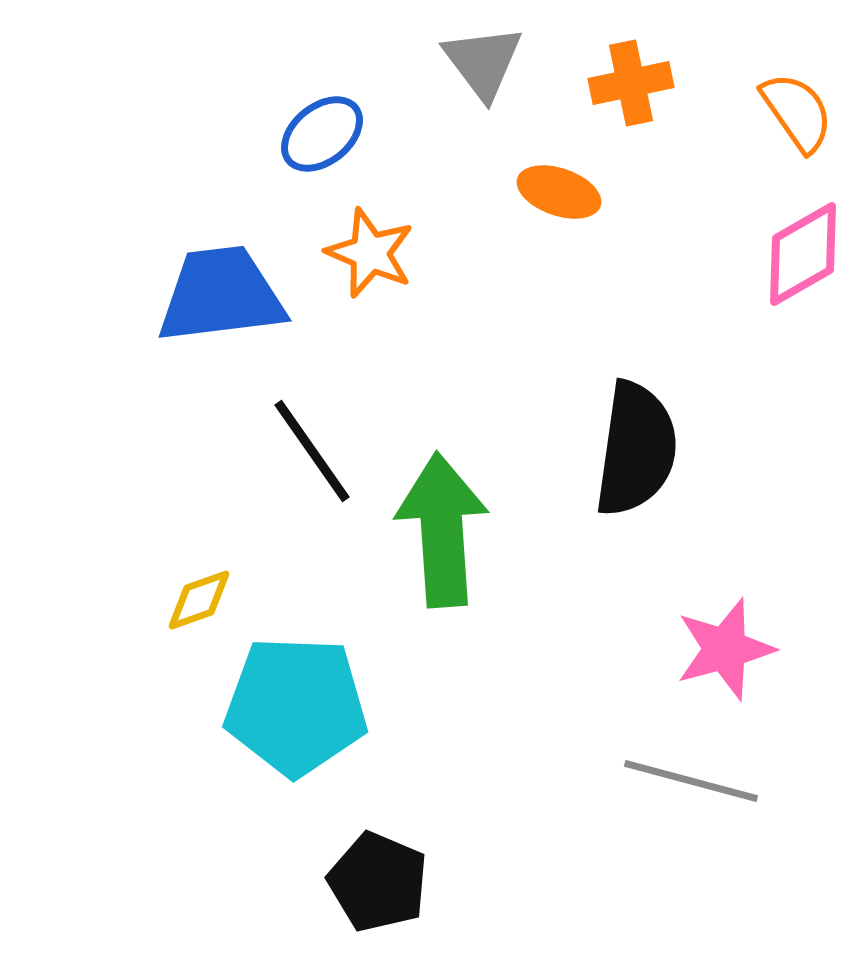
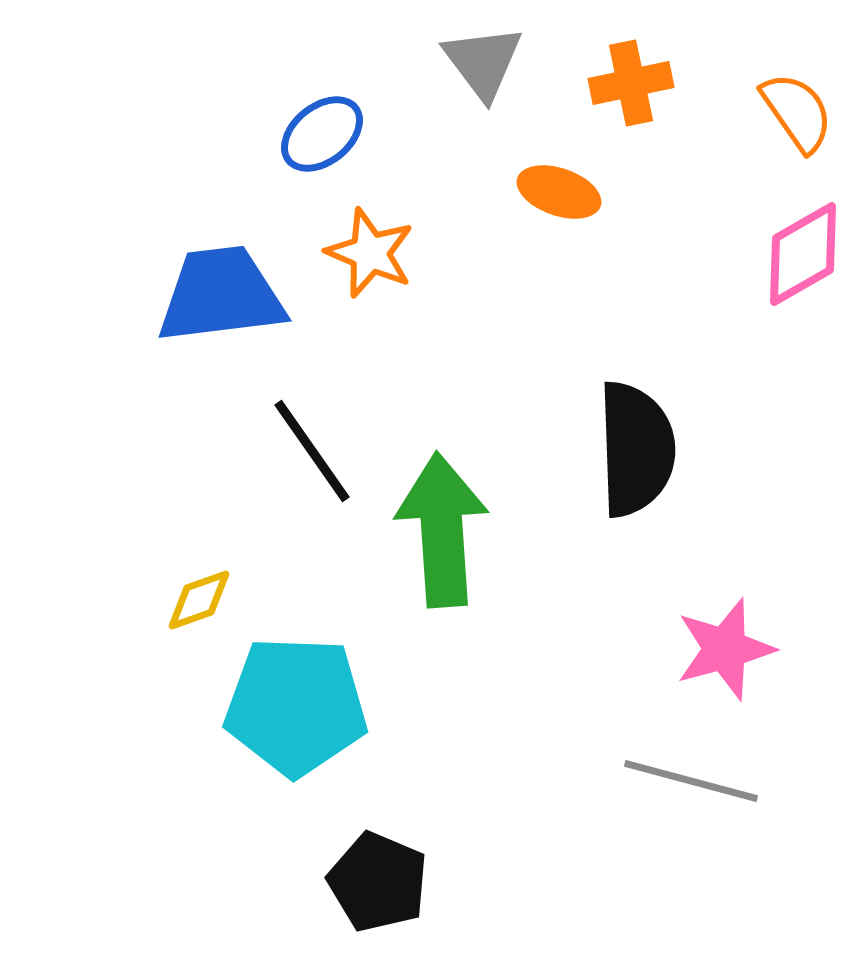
black semicircle: rotated 10 degrees counterclockwise
